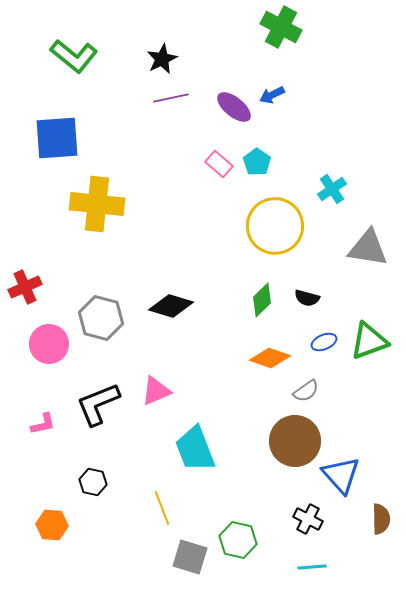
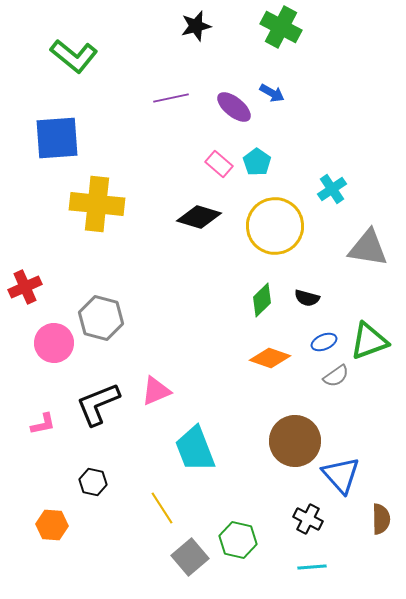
black star: moved 34 px right, 33 px up; rotated 12 degrees clockwise
blue arrow: moved 2 px up; rotated 125 degrees counterclockwise
black diamond: moved 28 px right, 89 px up
pink circle: moved 5 px right, 1 px up
gray semicircle: moved 30 px right, 15 px up
yellow line: rotated 12 degrees counterclockwise
gray square: rotated 33 degrees clockwise
